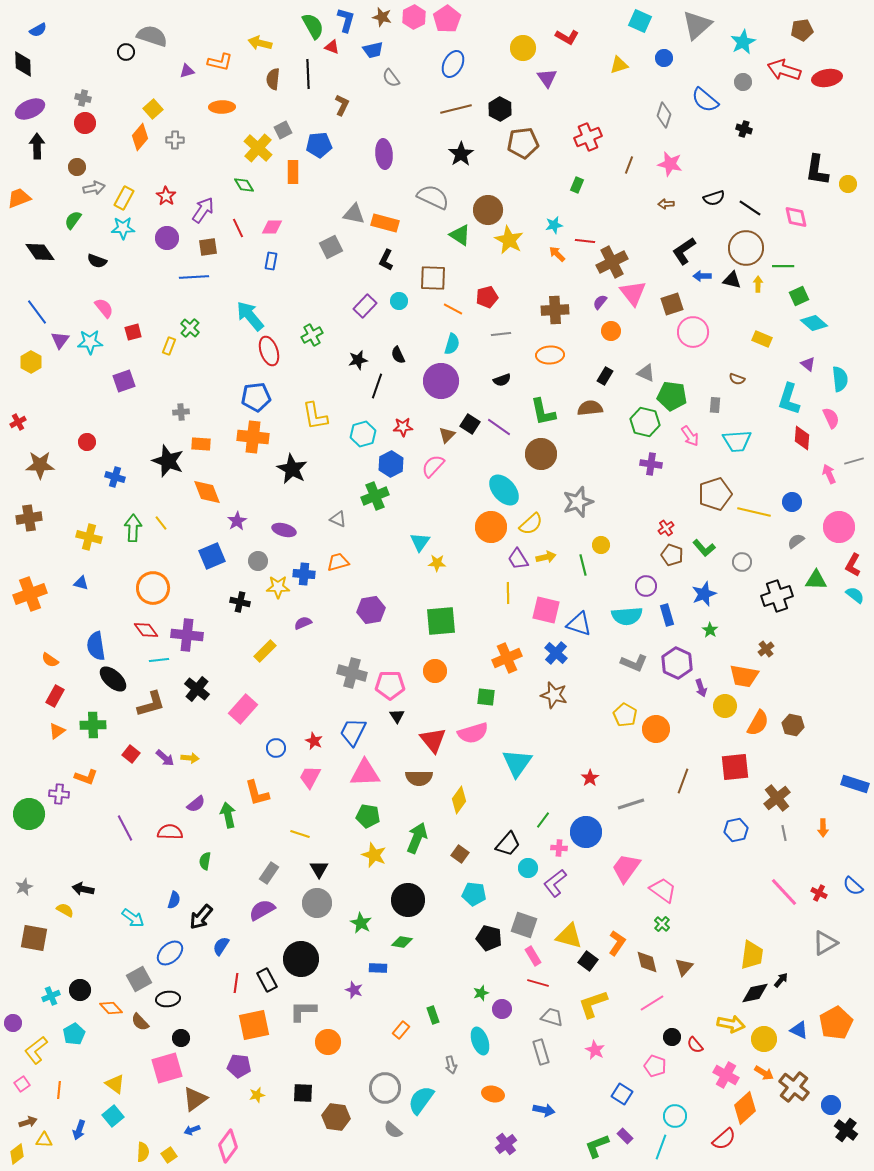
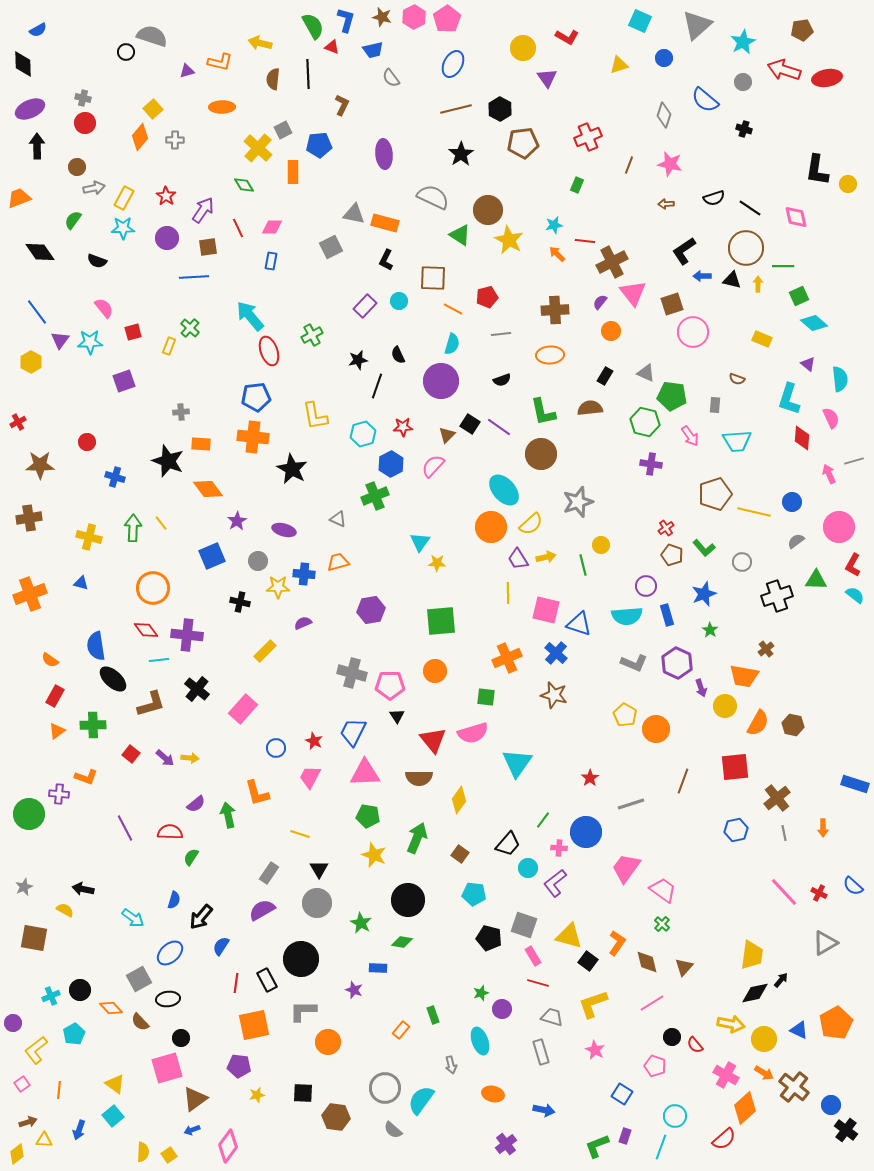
orange diamond at (207, 492): moved 1 px right, 3 px up; rotated 16 degrees counterclockwise
green semicircle at (205, 861): moved 14 px left, 4 px up; rotated 24 degrees clockwise
purple rectangle at (625, 1136): rotated 63 degrees clockwise
